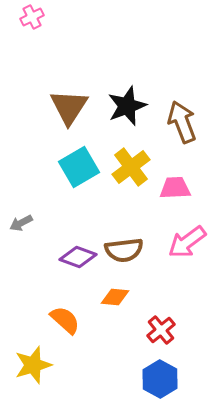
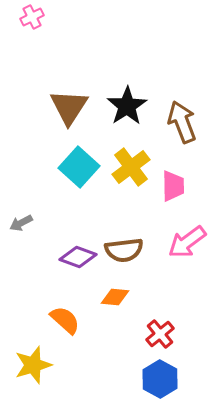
black star: rotated 12 degrees counterclockwise
cyan square: rotated 18 degrees counterclockwise
pink trapezoid: moved 2 px left, 2 px up; rotated 92 degrees clockwise
red cross: moved 1 px left, 4 px down
